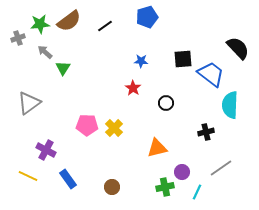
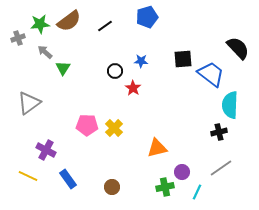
black circle: moved 51 px left, 32 px up
black cross: moved 13 px right
